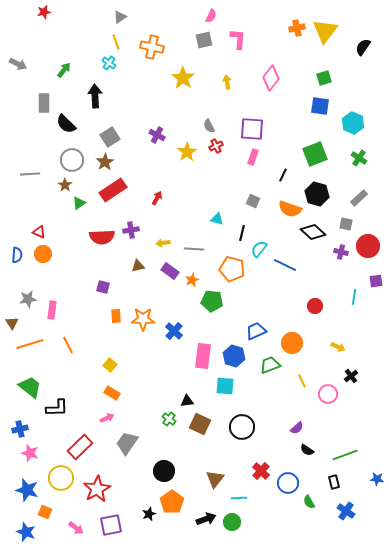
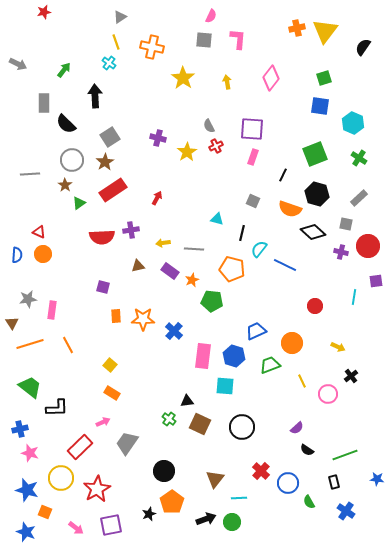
gray square at (204, 40): rotated 18 degrees clockwise
purple cross at (157, 135): moved 1 px right, 3 px down; rotated 14 degrees counterclockwise
pink arrow at (107, 418): moved 4 px left, 4 px down
